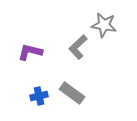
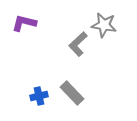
gray L-shape: moved 3 px up
purple L-shape: moved 6 px left, 29 px up
gray rectangle: rotated 10 degrees clockwise
